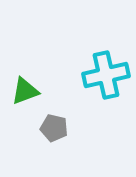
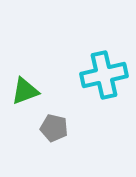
cyan cross: moved 2 px left
